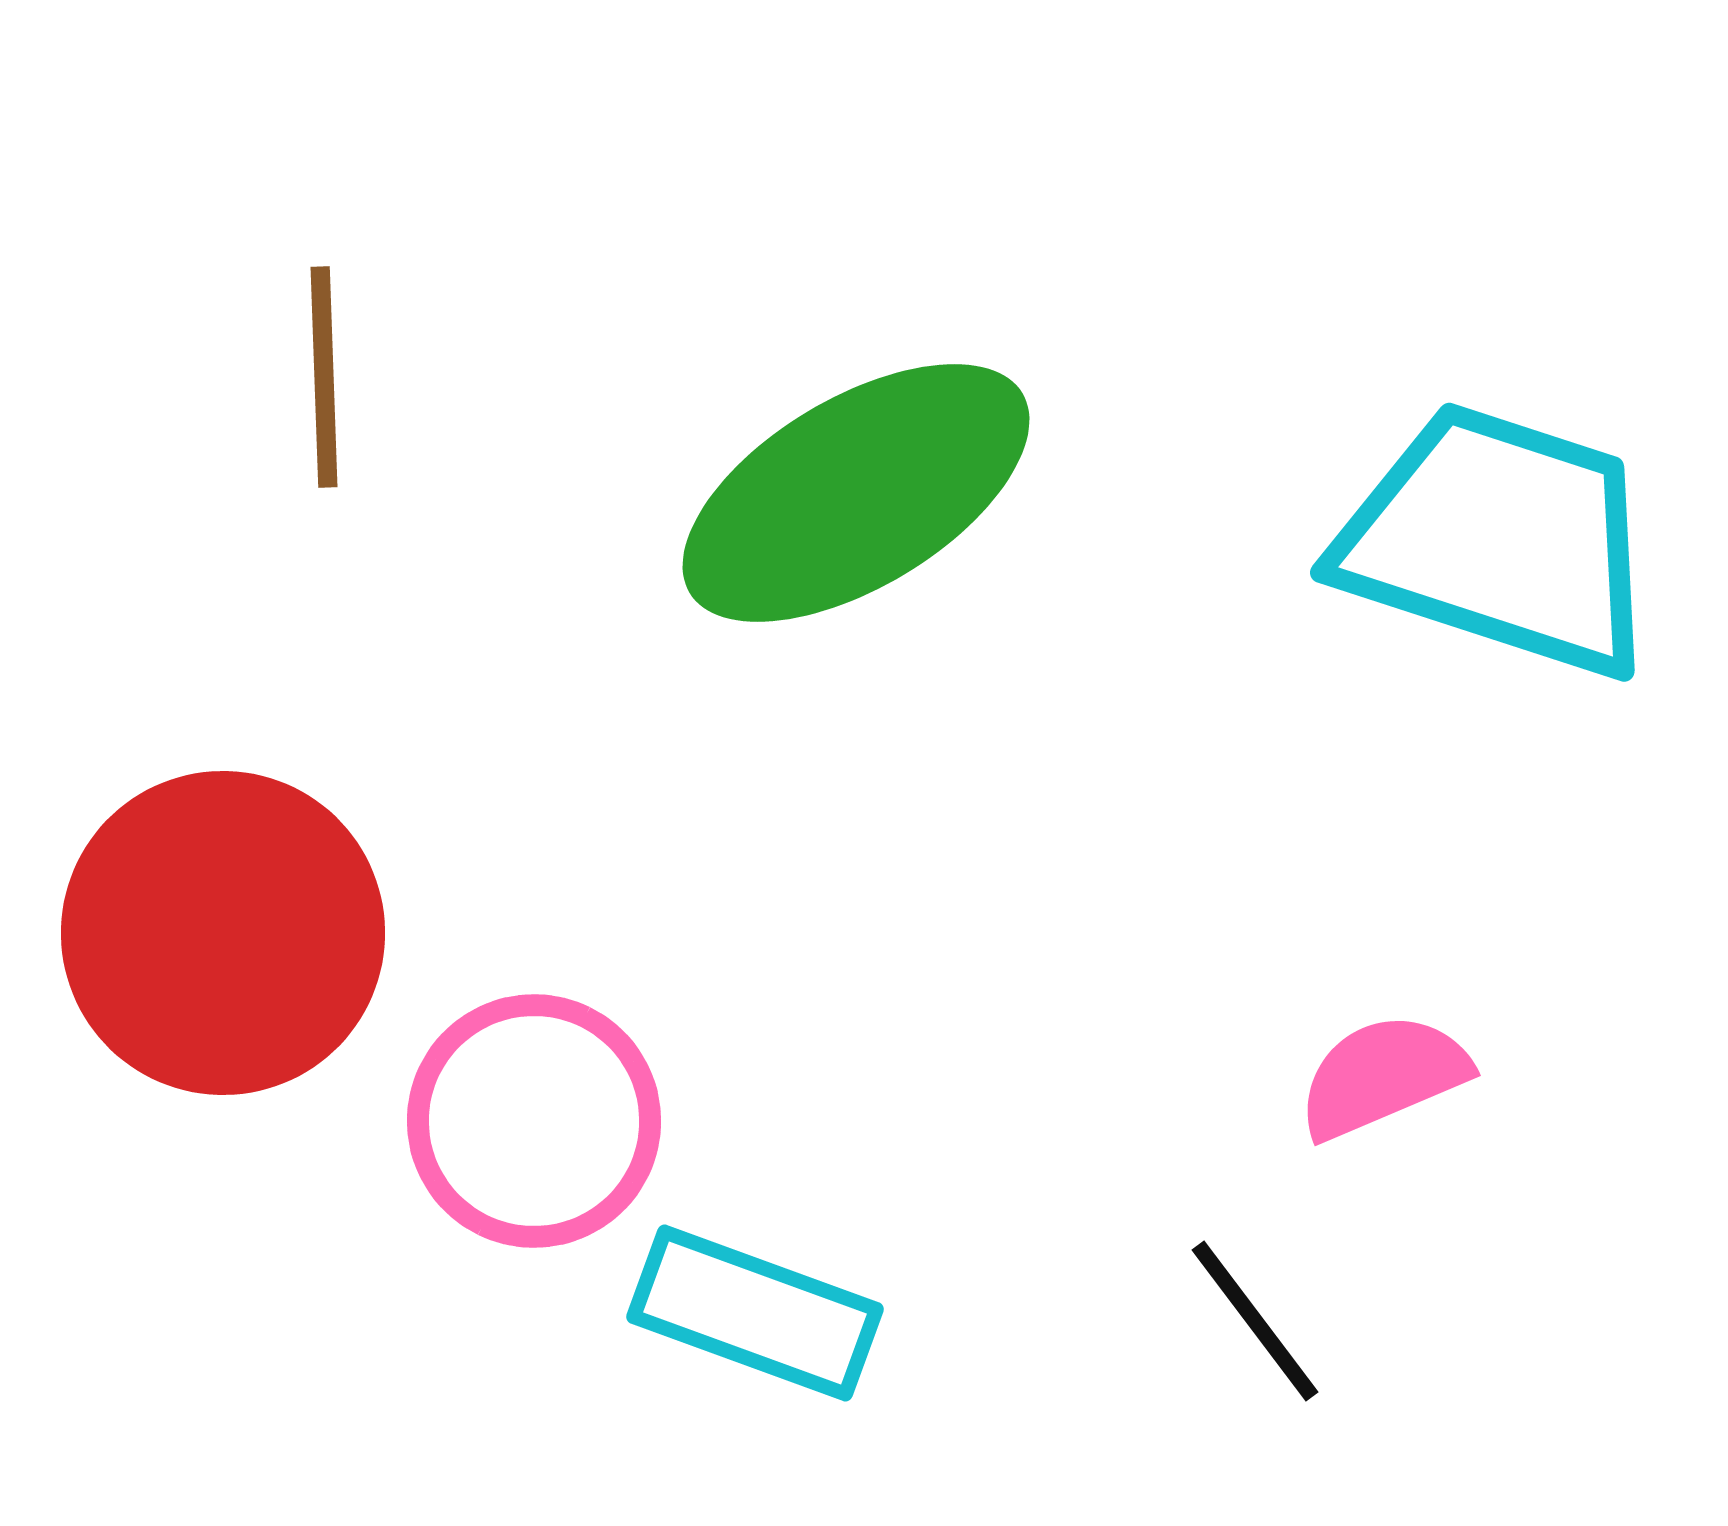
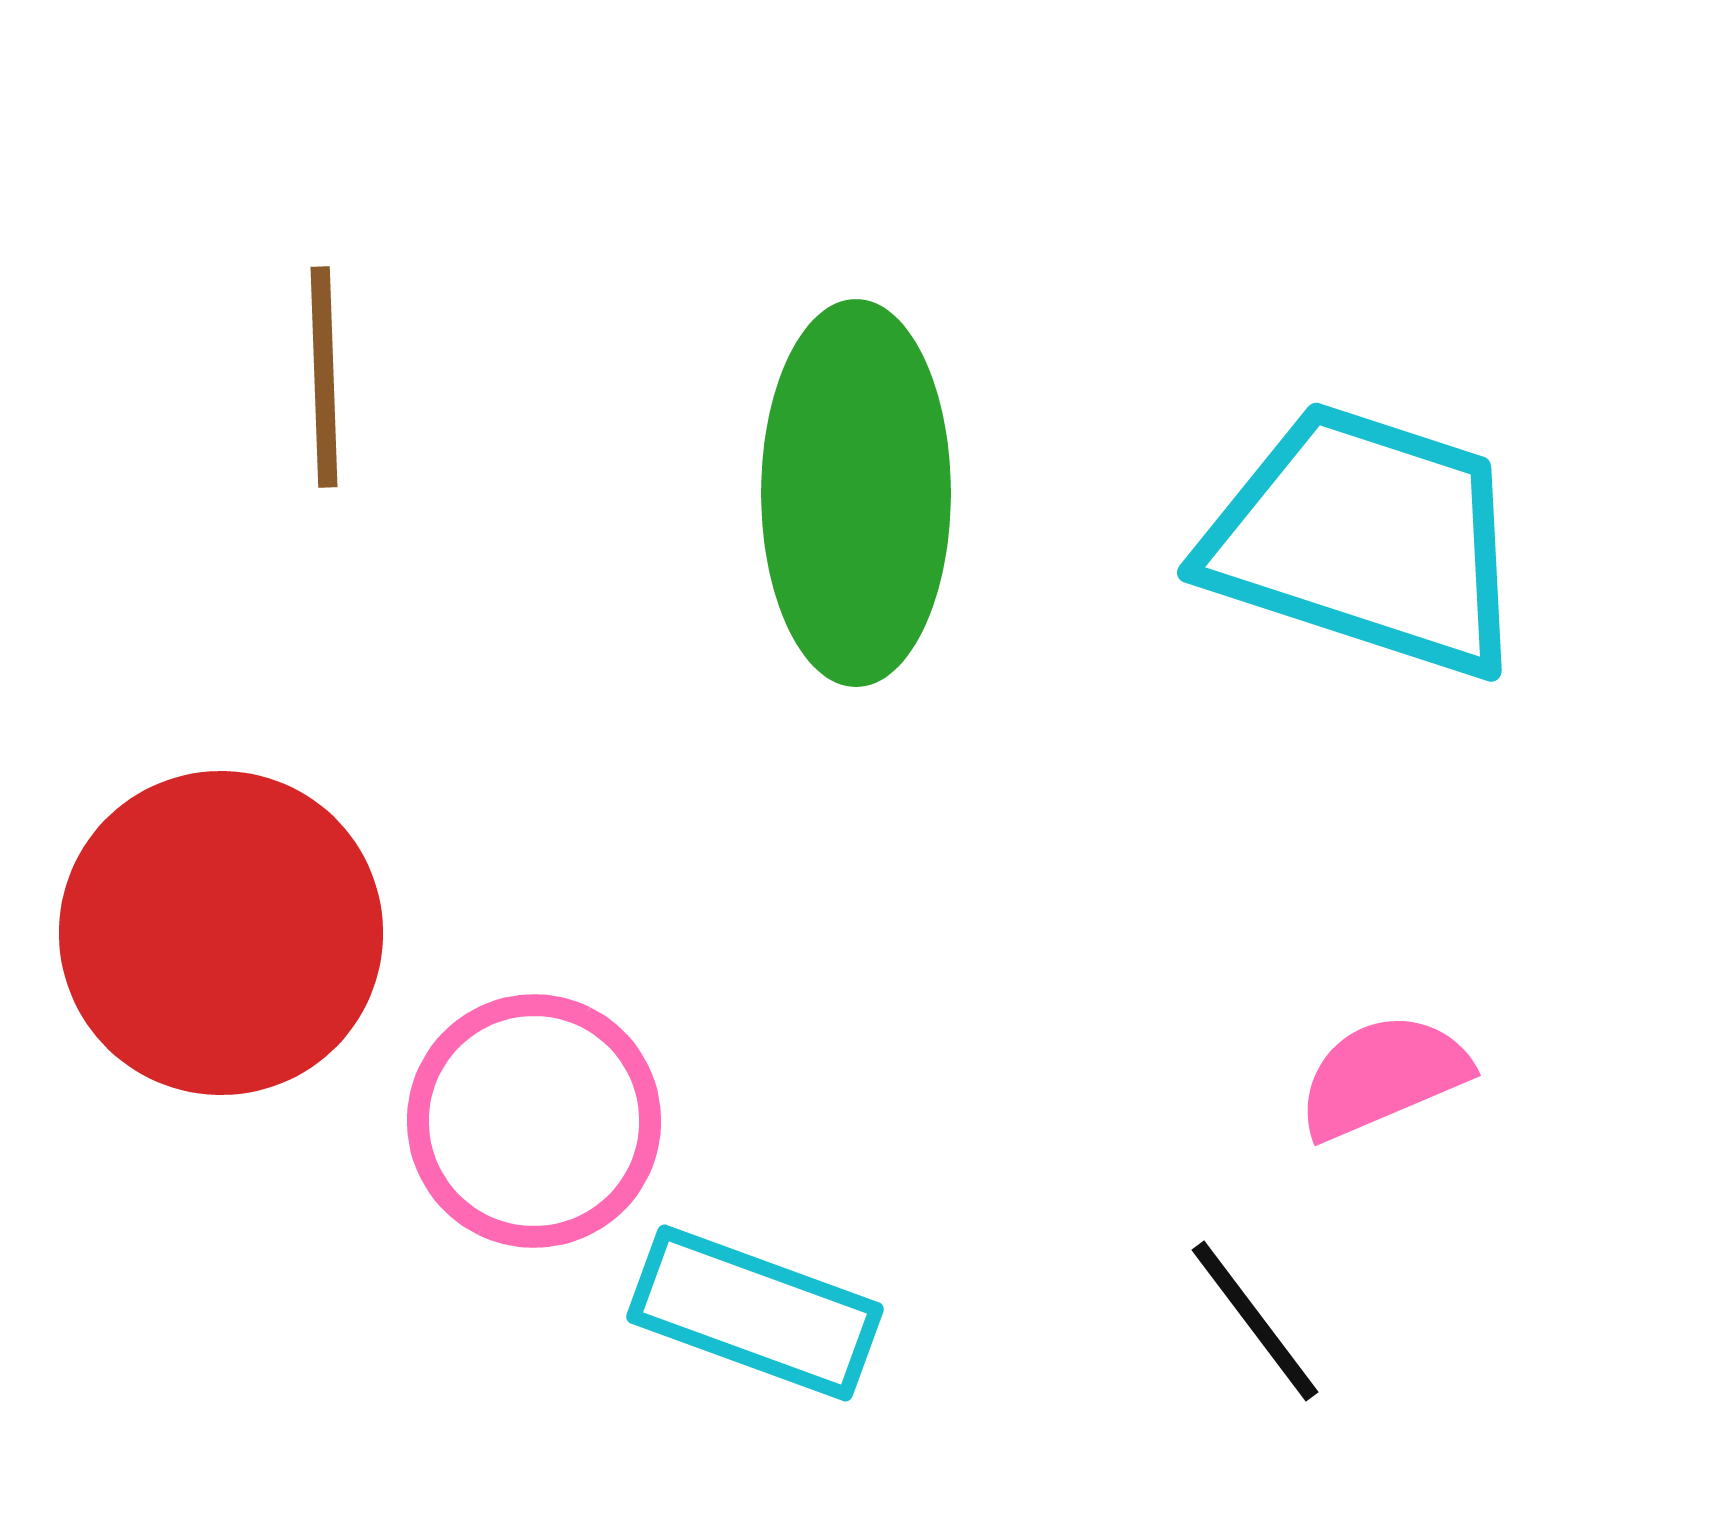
green ellipse: rotated 59 degrees counterclockwise
cyan trapezoid: moved 133 px left
red circle: moved 2 px left
